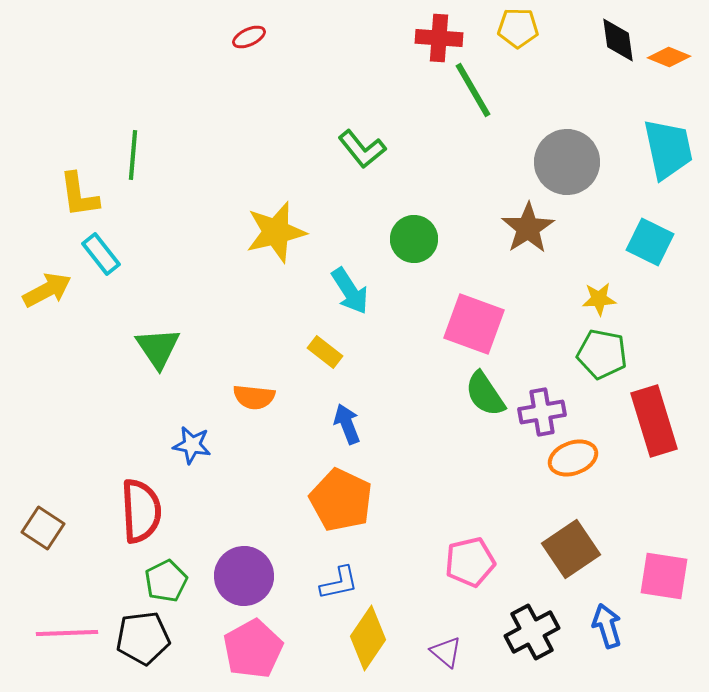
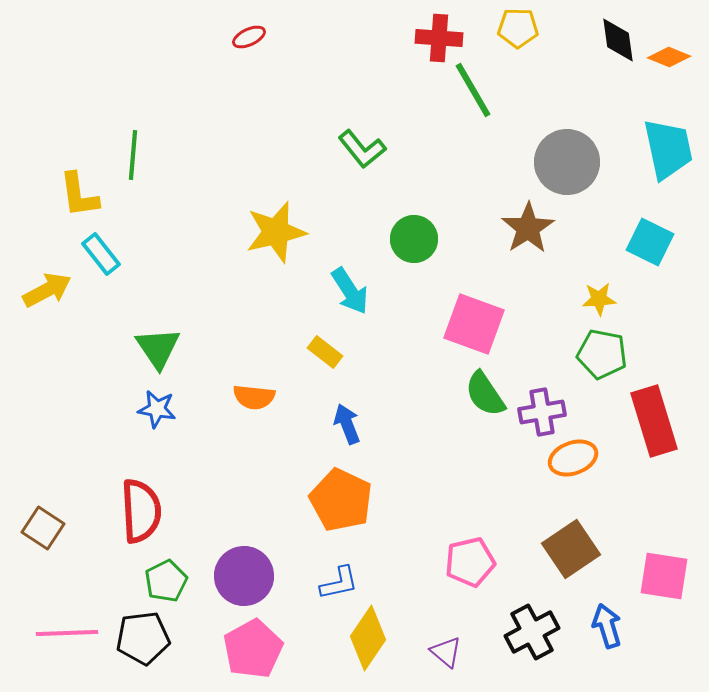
blue star at (192, 445): moved 35 px left, 36 px up
